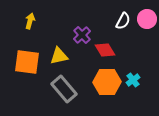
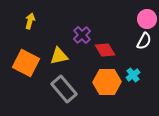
white semicircle: moved 21 px right, 20 px down
orange square: moved 1 px left, 1 px down; rotated 20 degrees clockwise
cyan cross: moved 5 px up
